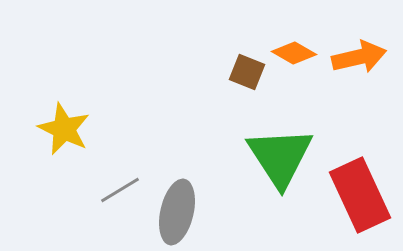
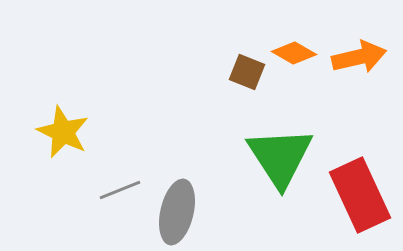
yellow star: moved 1 px left, 3 px down
gray line: rotated 9 degrees clockwise
